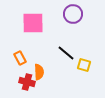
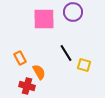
purple circle: moved 2 px up
pink square: moved 11 px right, 4 px up
black line: rotated 18 degrees clockwise
orange semicircle: rotated 28 degrees counterclockwise
red cross: moved 4 px down
